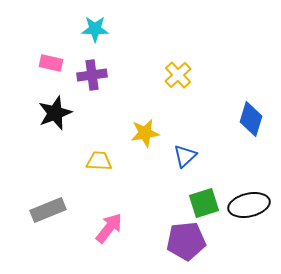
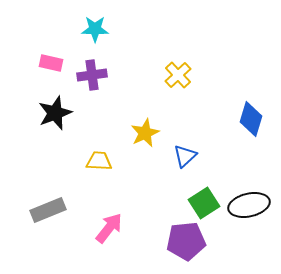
yellow star: rotated 16 degrees counterclockwise
green square: rotated 16 degrees counterclockwise
